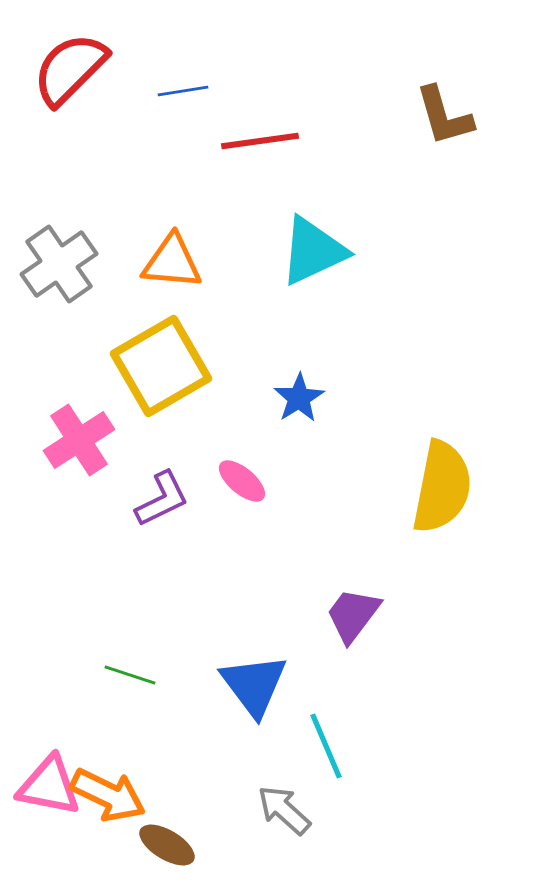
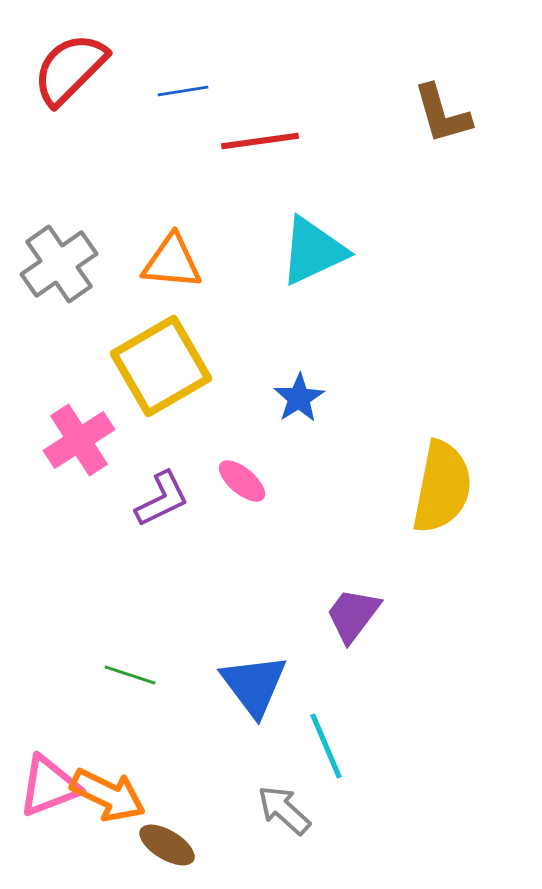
brown L-shape: moved 2 px left, 2 px up
pink triangle: rotated 32 degrees counterclockwise
